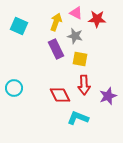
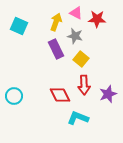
yellow square: moved 1 px right; rotated 28 degrees clockwise
cyan circle: moved 8 px down
purple star: moved 2 px up
